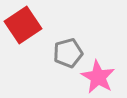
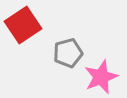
pink star: moved 3 px right; rotated 20 degrees clockwise
